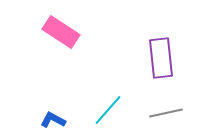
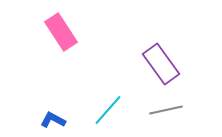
pink rectangle: rotated 24 degrees clockwise
purple rectangle: moved 6 px down; rotated 30 degrees counterclockwise
gray line: moved 3 px up
